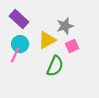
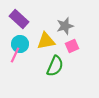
yellow triangle: moved 1 px left, 1 px down; rotated 18 degrees clockwise
